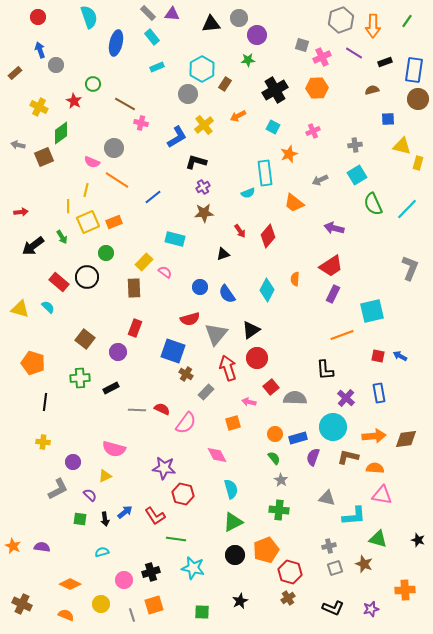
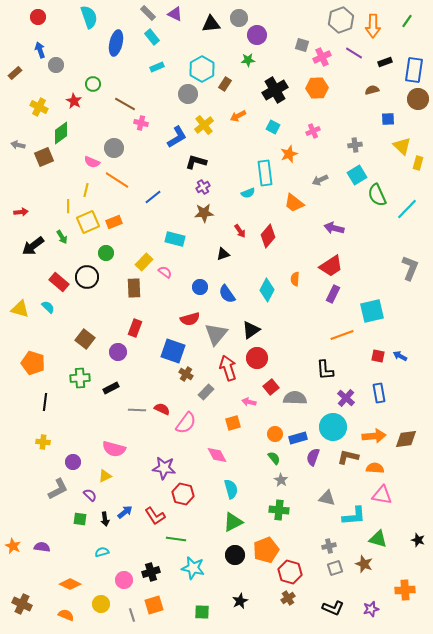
purple triangle at (172, 14): moved 3 px right; rotated 21 degrees clockwise
yellow triangle at (402, 146): rotated 30 degrees clockwise
green semicircle at (373, 204): moved 4 px right, 9 px up
